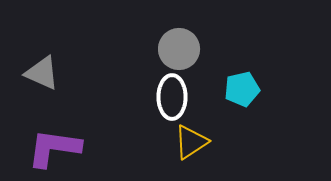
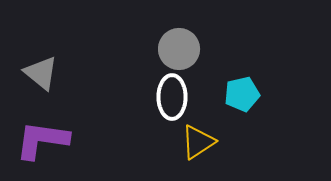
gray triangle: moved 1 px left; rotated 15 degrees clockwise
cyan pentagon: moved 5 px down
yellow triangle: moved 7 px right
purple L-shape: moved 12 px left, 8 px up
